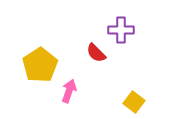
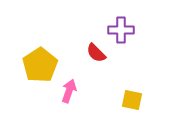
yellow square: moved 2 px left, 2 px up; rotated 25 degrees counterclockwise
